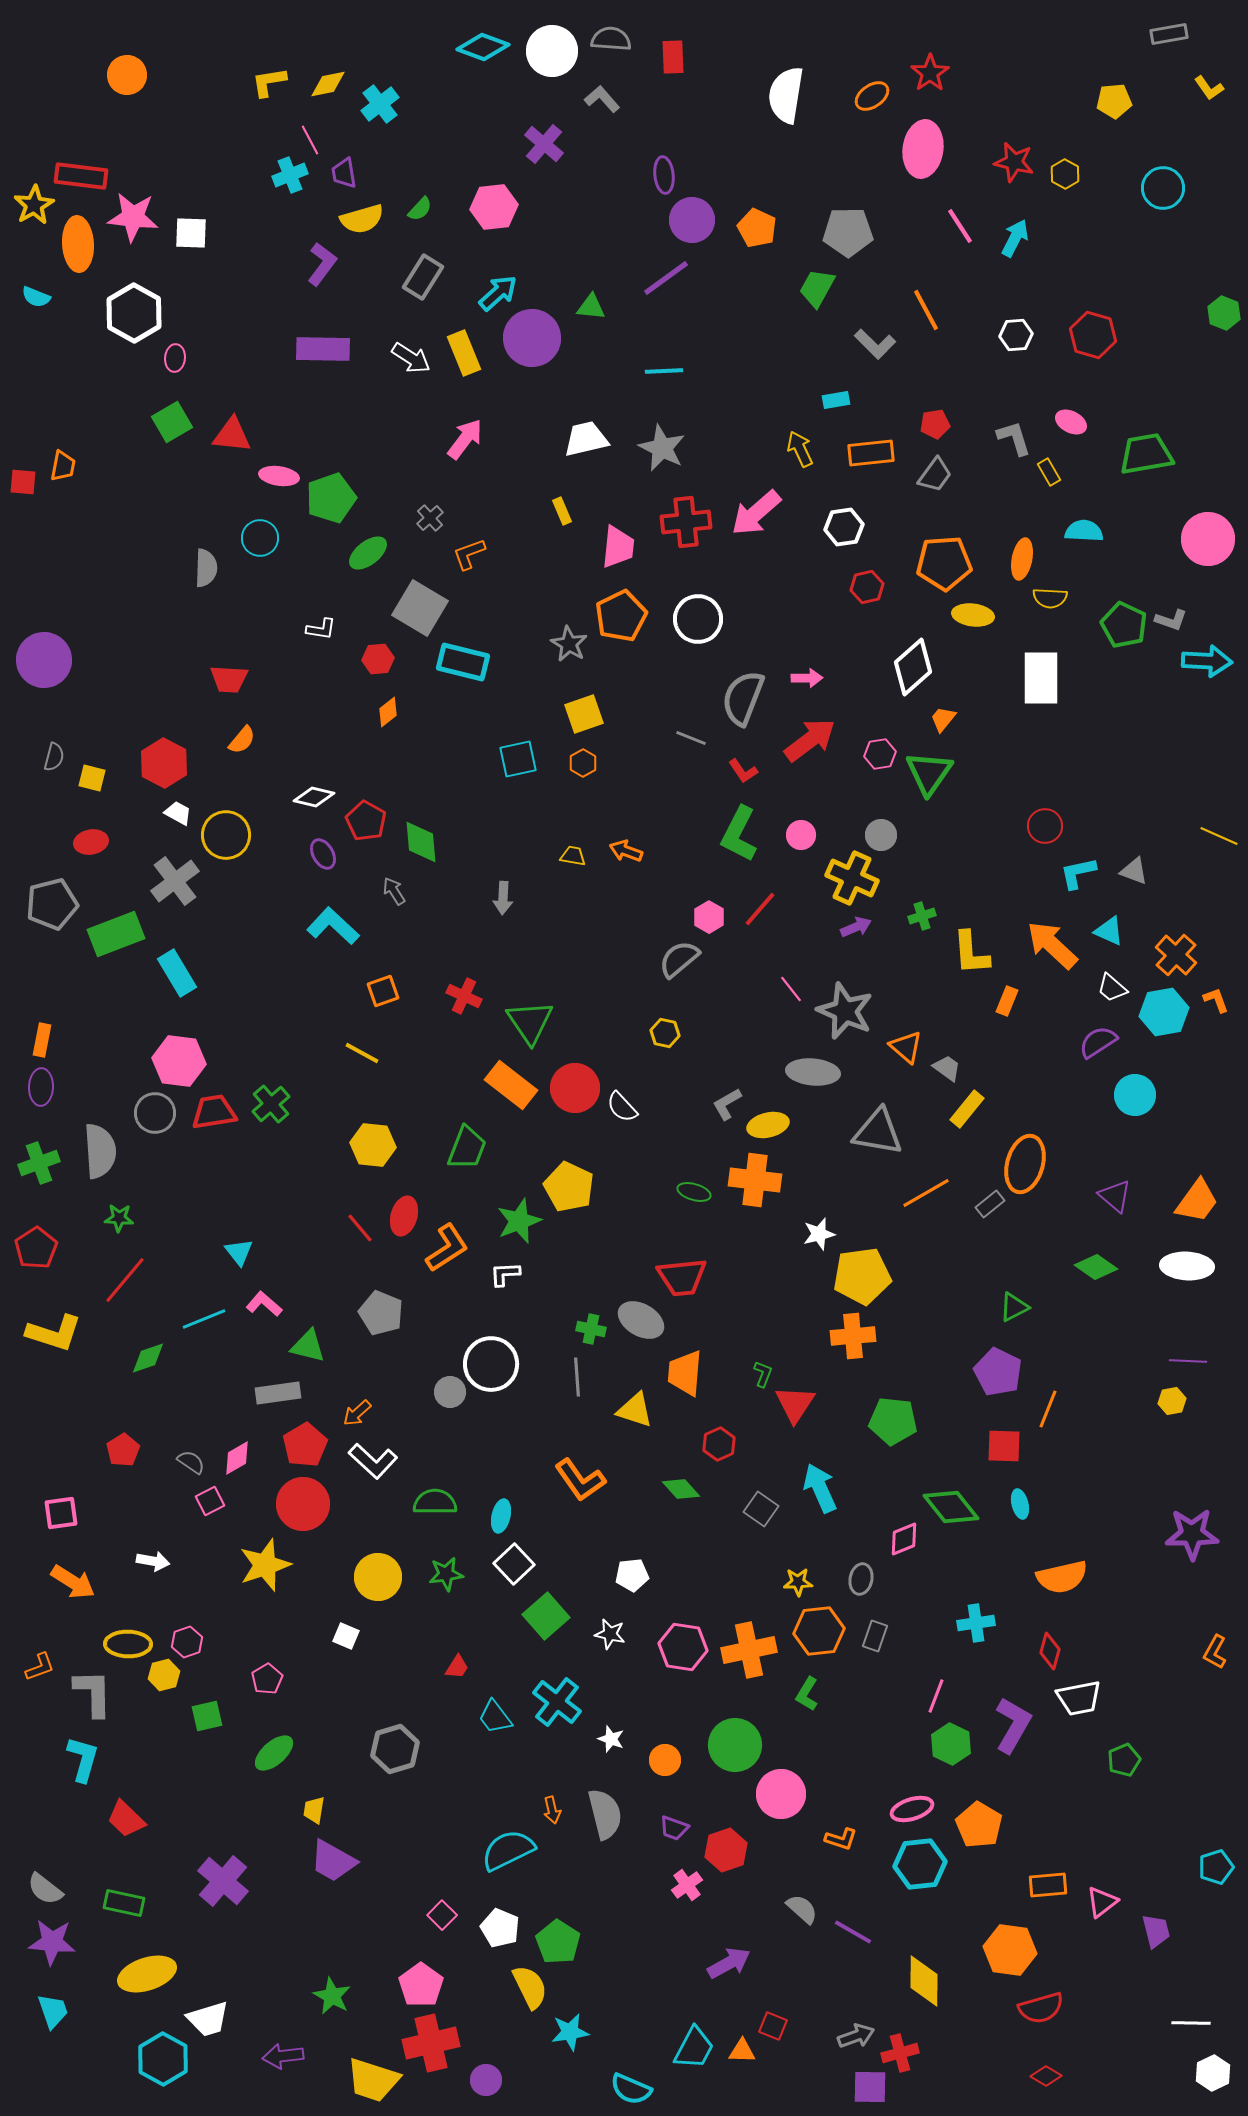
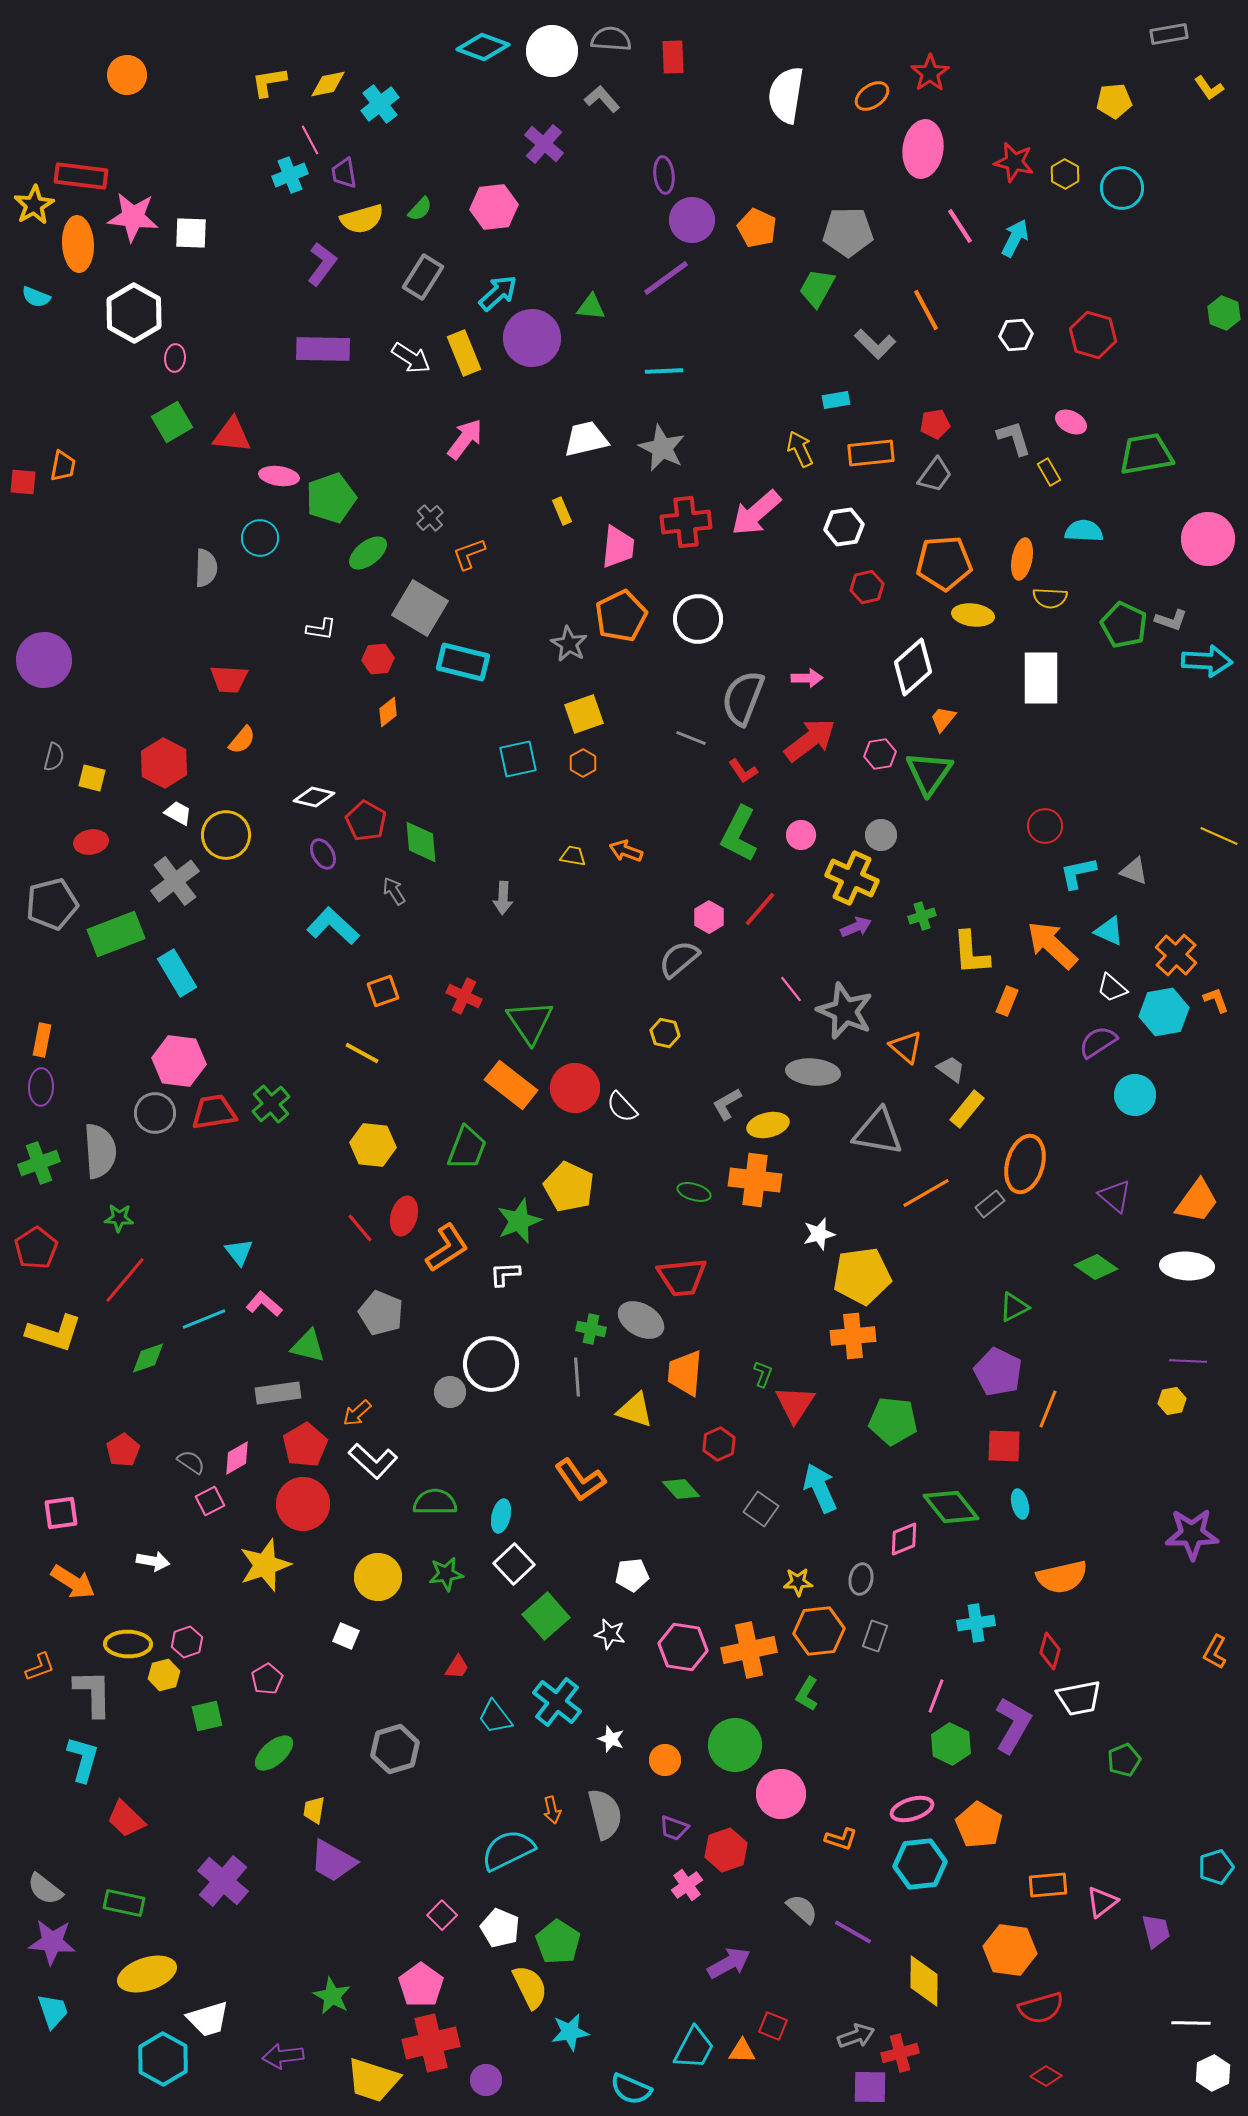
cyan circle at (1163, 188): moved 41 px left
gray trapezoid at (947, 1068): moved 4 px right, 1 px down
